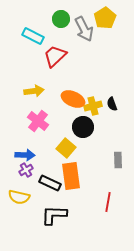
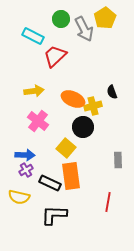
black semicircle: moved 12 px up
